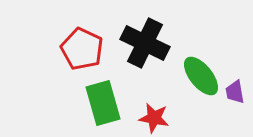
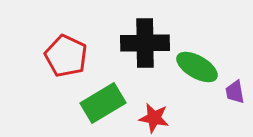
black cross: rotated 27 degrees counterclockwise
red pentagon: moved 16 px left, 7 px down
green ellipse: moved 4 px left, 9 px up; rotated 21 degrees counterclockwise
green rectangle: rotated 75 degrees clockwise
